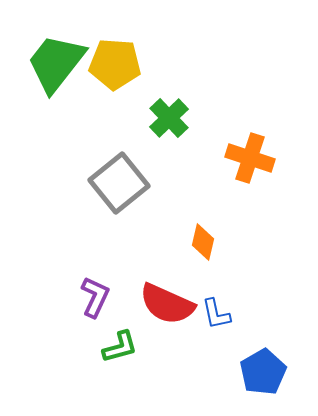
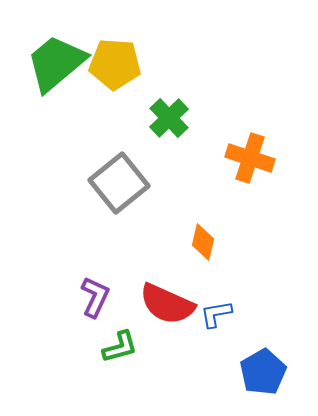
green trapezoid: rotated 12 degrees clockwise
blue L-shape: rotated 92 degrees clockwise
